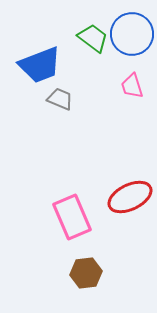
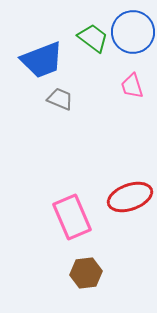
blue circle: moved 1 px right, 2 px up
blue trapezoid: moved 2 px right, 5 px up
red ellipse: rotated 6 degrees clockwise
